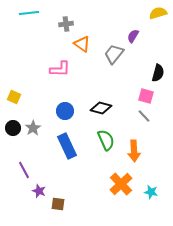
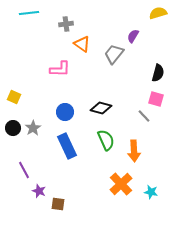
pink square: moved 10 px right, 3 px down
blue circle: moved 1 px down
